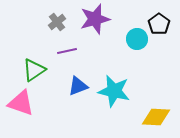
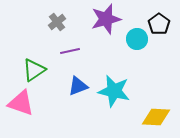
purple star: moved 11 px right
purple line: moved 3 px right
